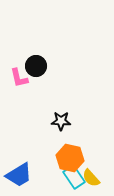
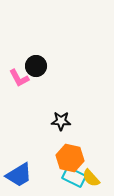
pink L-shape: rotated 15 degrees counterclockwise
cyan rectangle: rotated 30 degrees counterclockwise
